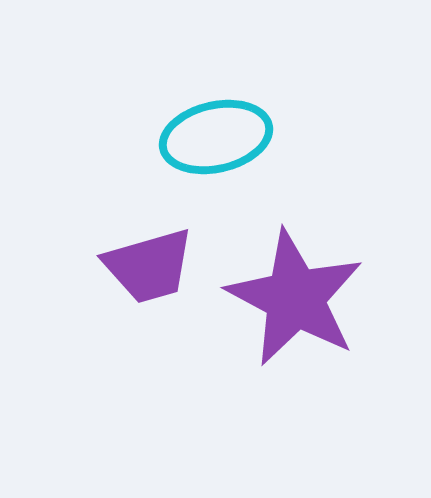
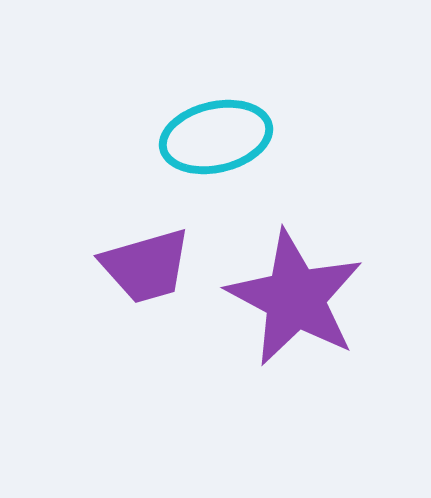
purple trapezoid: moved 3 px left
